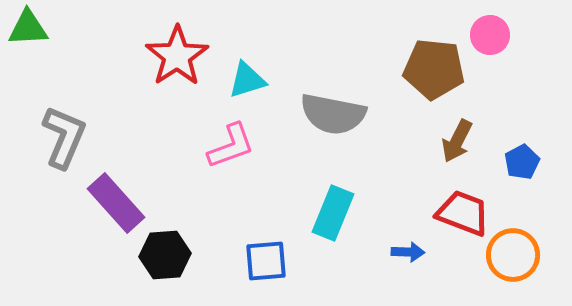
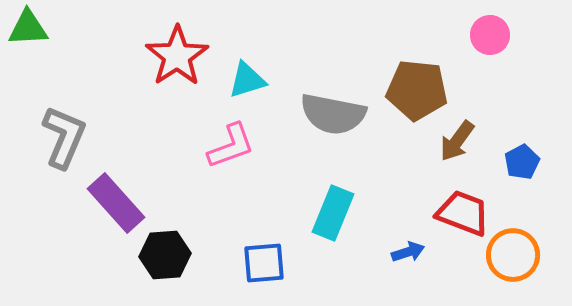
brown pentagon: moved 17 px left, 21 px down
brown arrow: rotated 9 degrees clockwise
blue arrow: rotated 20 degrees counterclockwise
blue square: moved 2 px left, 2 px down
